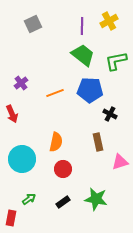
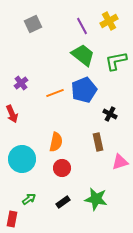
purple line: rotated 30 degrees counterclockwise
blue pentagon: moved 6 px left; rotated 25 degrees counterclockwise
red circle: moved 1 px left, 1 px up
red rectangle: moved 1 px right, 1 px down
